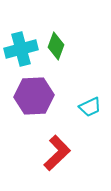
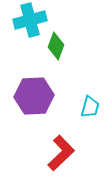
cyan cross: moved 9 px right, 29 px up
cyan trapezoid: rotated 50 degrees counterclockwise
red L-shape: moved 4 px right
